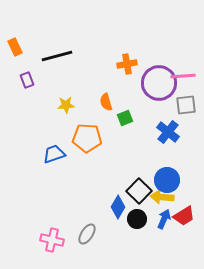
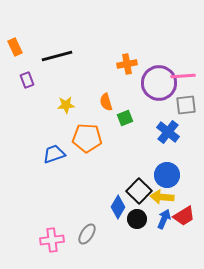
blue circle: moved 5 px up
pink cross: rotated 20 degrees counterclockwise
